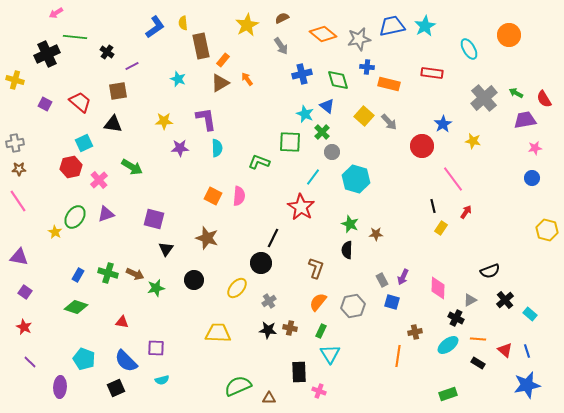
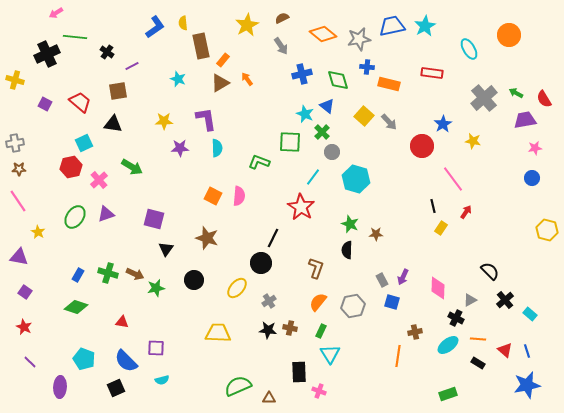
yellow star at (55, 232): moved 17 px left
black semicircle at (490, 271): rotated 114 degrees counterclockwise
